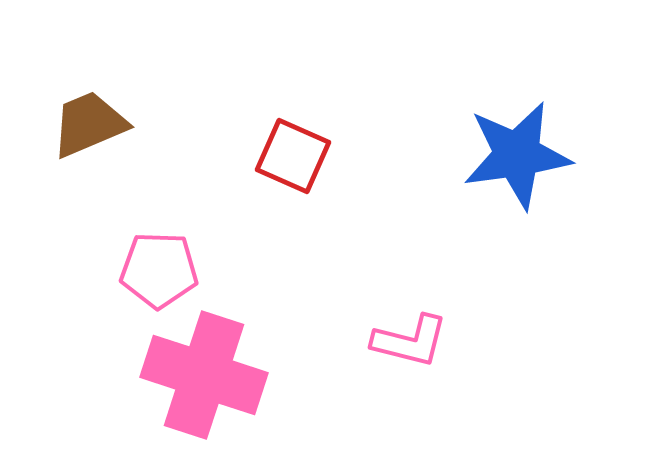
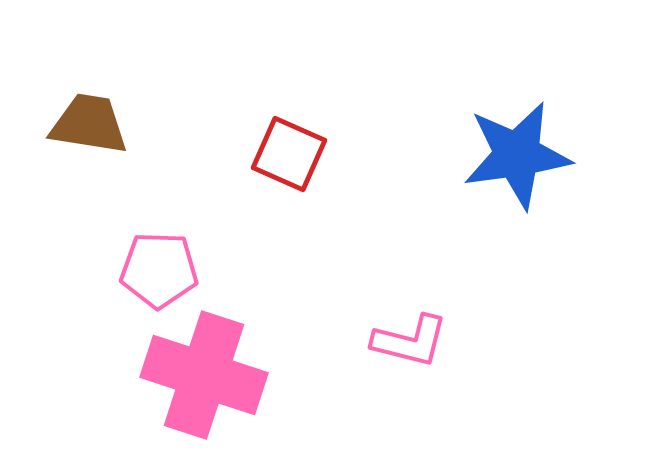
brown trapezoid: rotated 32 degrees clockwise
red square: moved 4 px left, 2 px up
